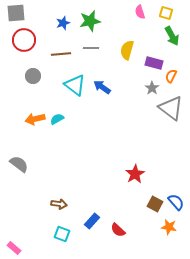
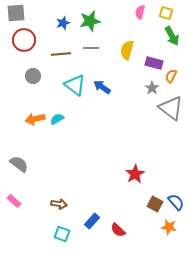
pink semicircle: rotated 32 degrees clockwise
pink rectangle: moved 47 px up
